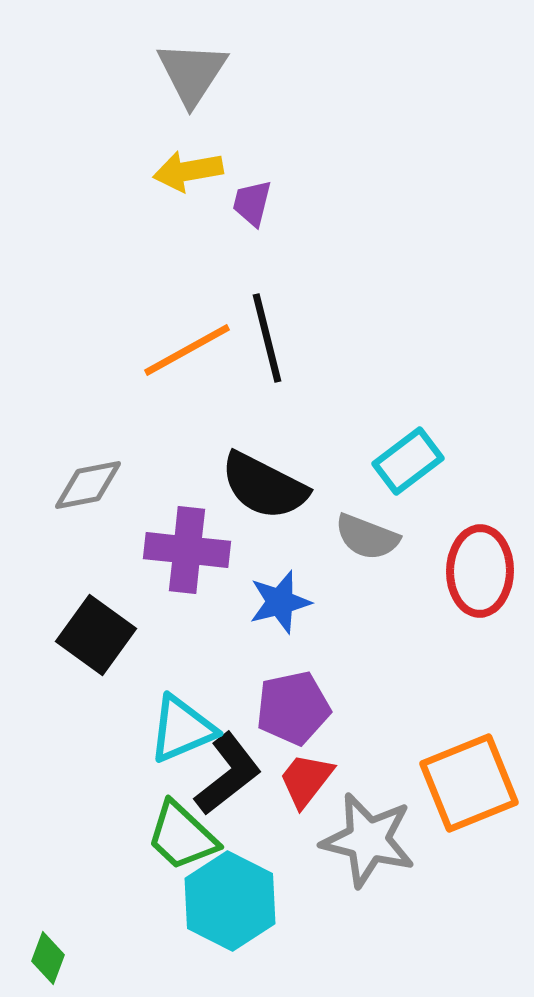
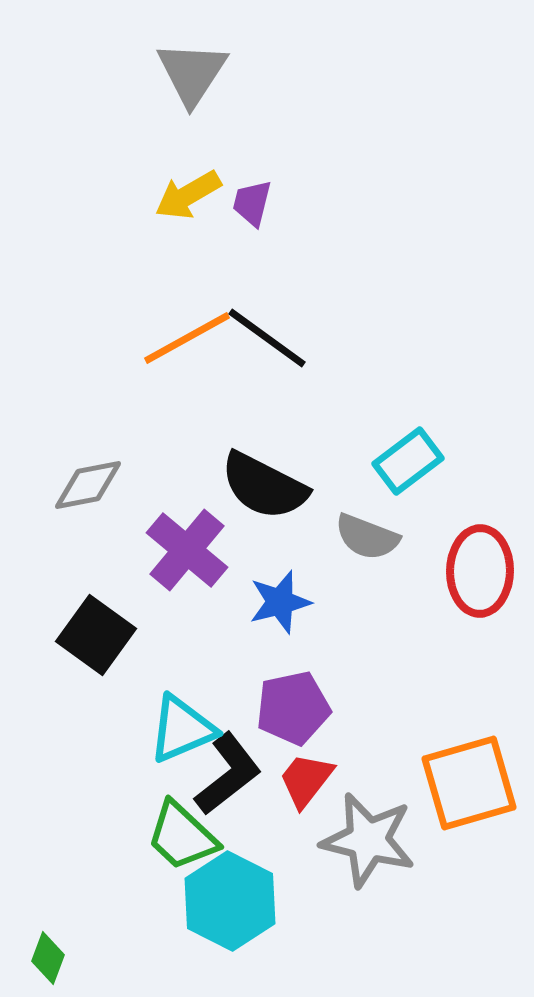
yellow arrow: moved 24 px down; rotated 20 degrees counterclockwise
black line: rotated 40 degrees counterclockwise
orange line: moved 12 px up
purple cross: rotated 34 degrees clockwise
orange square: rotated 6 degrees clockwise
